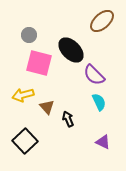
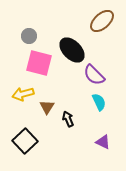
gray circle: moved 1 px down
black ellipse: moved 1 px right
yellow arrow: moved 1 px up
brown triangle: rotated 14 degrees clockwise
